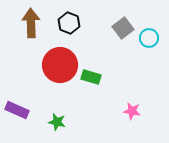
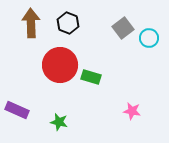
black hexagon: moved 1 px left
green star: moved 2 px right
